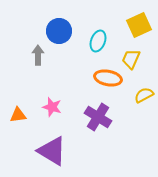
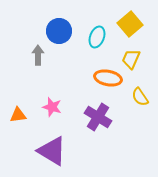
yellow square: moved 9 px left, 1 px up; rotated 15 degrees counterclockwise
cyan ellipse: moved 1 px left, 4 px up
yellow semicircle: moved 4 px left, 2 px down; rotated 96 degrees counterclockwise
